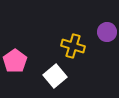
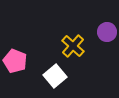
yellow cross: rotated 25 degrees clockwise
pink pentagon: rotated 15 degrees counterclockwise
